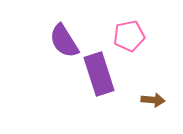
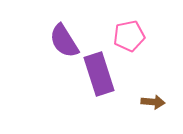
brown arrow: moved 2 px down
